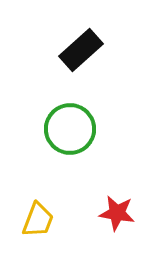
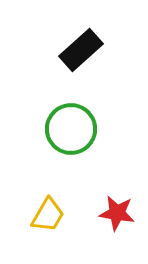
green circle: moved 1 px right
yellow trapezoid: moved 10 px right, 5 px up; rotated 9 degrees clockwise
